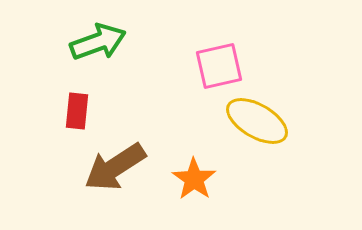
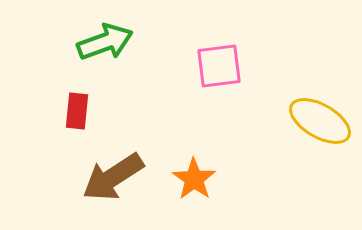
green arrow: moved 7 px right
pink square: rotated 6 degrees clockwise
yellow ellipse: moved 63 px right
brown arrow: moved 2 px left, 10 px down
